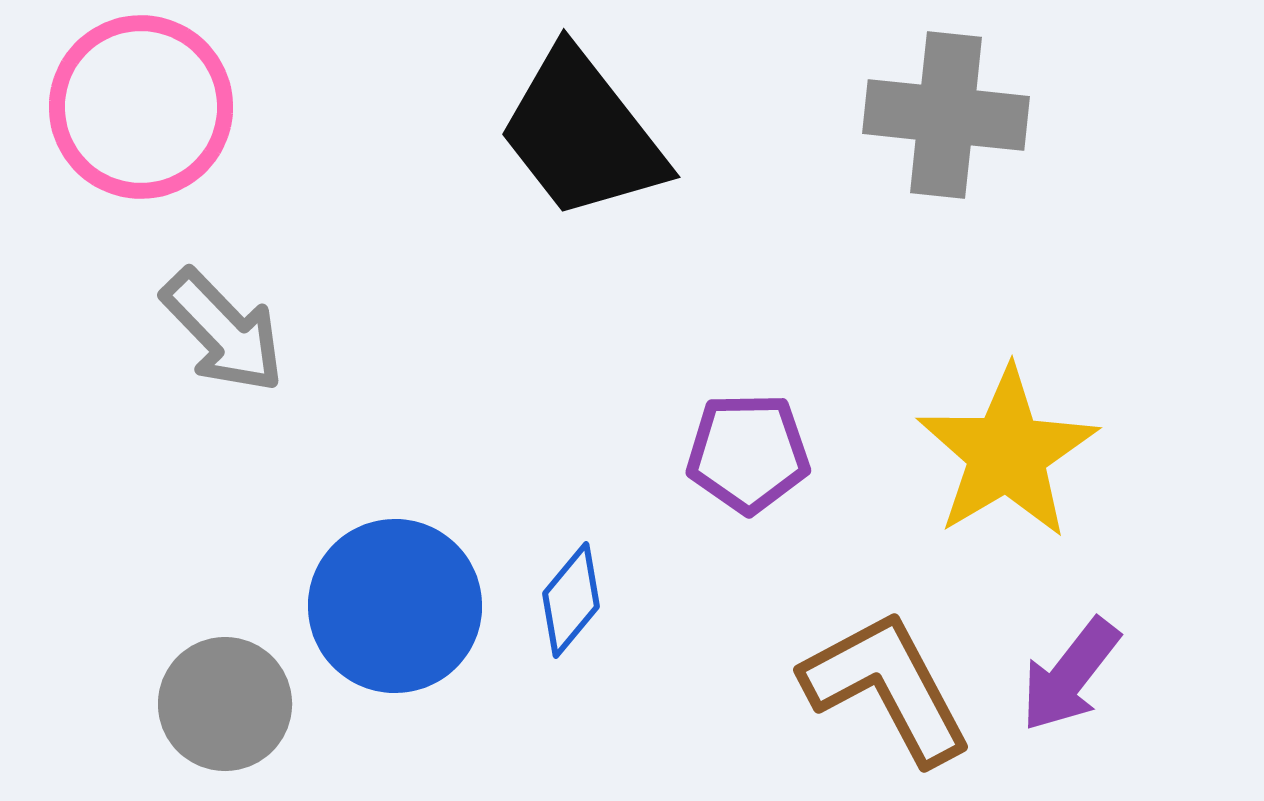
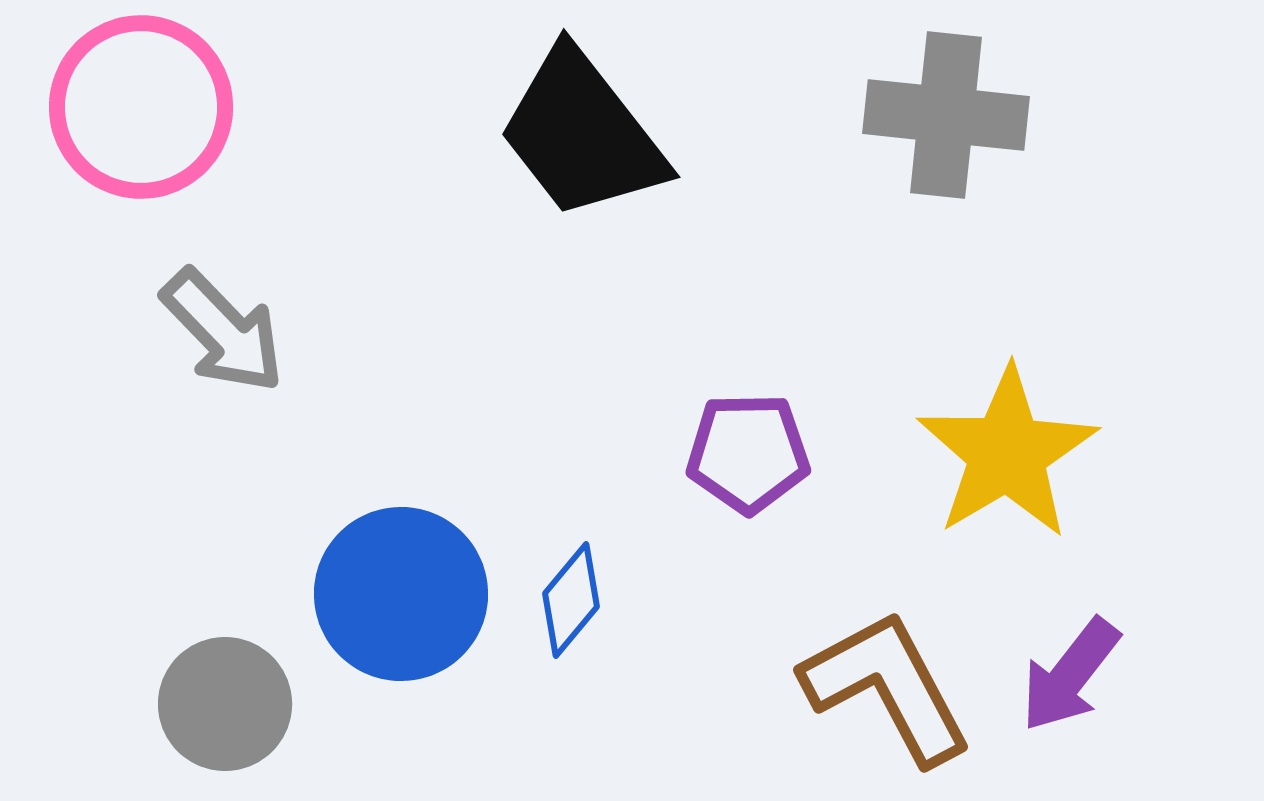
blue circle: moved 6 px right, 12 px up
